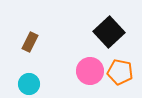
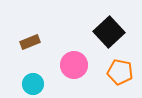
brown rectangle: rotated 42 degrees clockwise
pink circle: moved 16 px left, 6 px up
cyan circle: moved 4 px right
